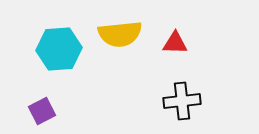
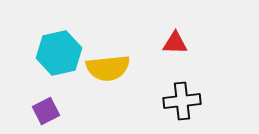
yellow semicircle: moved 12 px left, 34 px down
cyan hexagon: moved 4 px down; rotated 9 degrees counterclockwise
purple square: moved 4 px right
